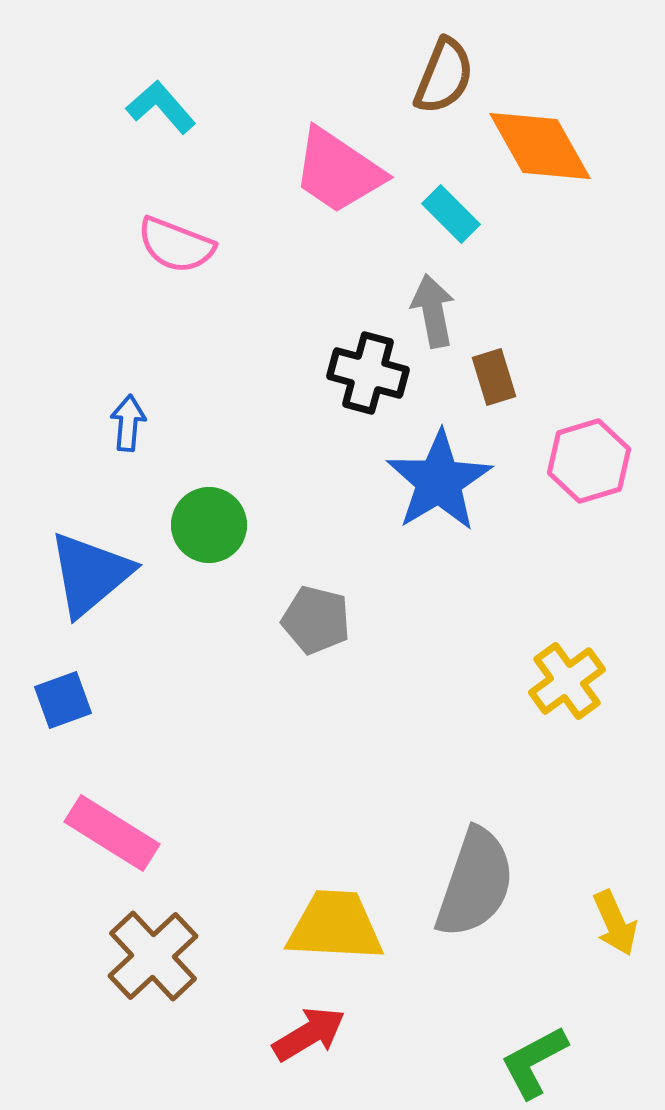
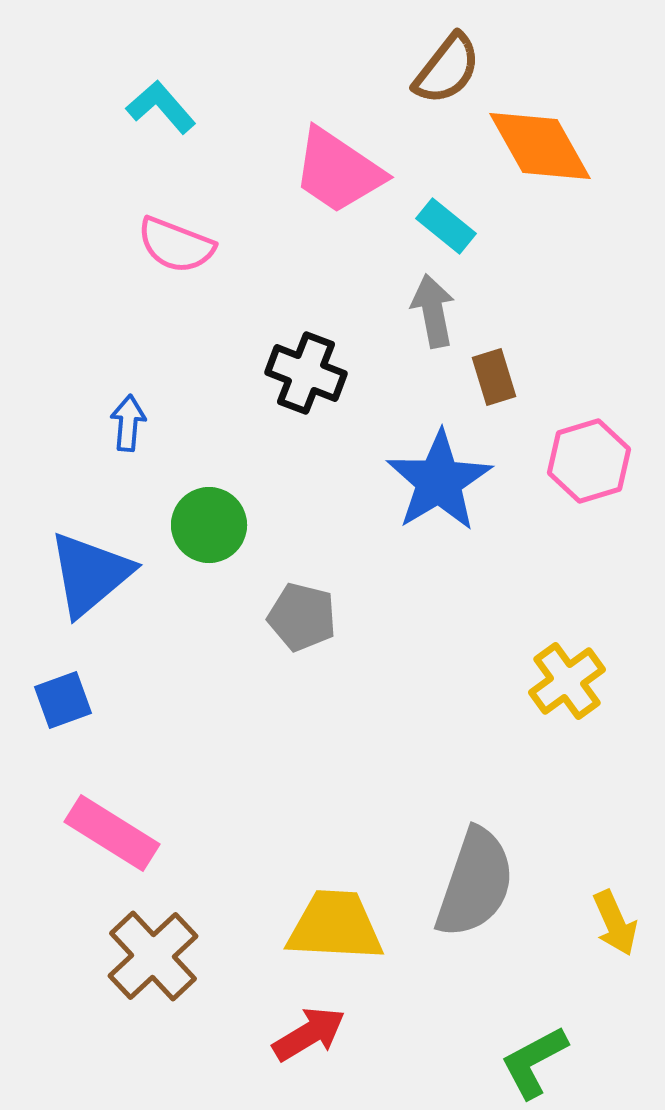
brown semicircle: moved 3 px right, 7 px up; rotated 16 degrees clockwise
cyan rectangle: moved 5 px left, 12 px down; rotated 6 degrees counterclockwise
black cross: moved 62 px left; rotated 6 degrees clockwise
gray pentagon: moved 14 px left, 3 px up
